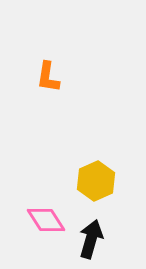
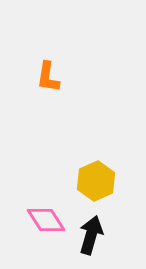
black arrow: moved 4 px up
